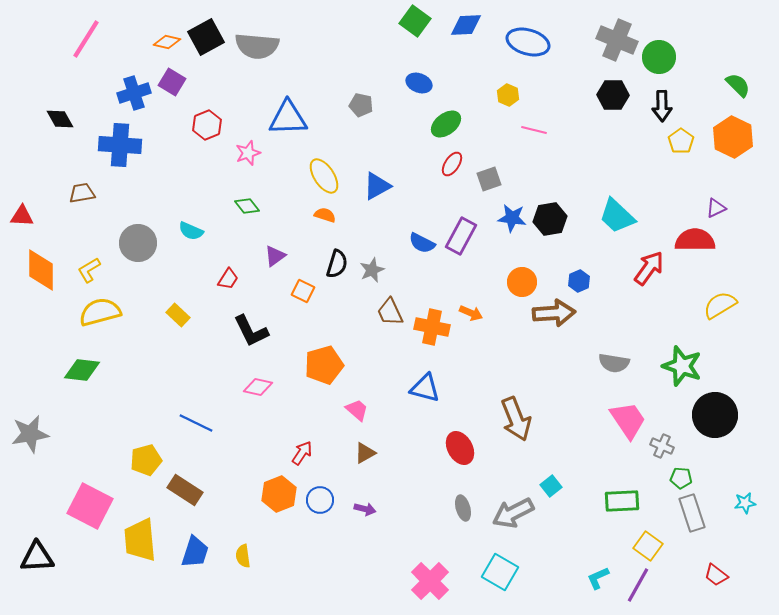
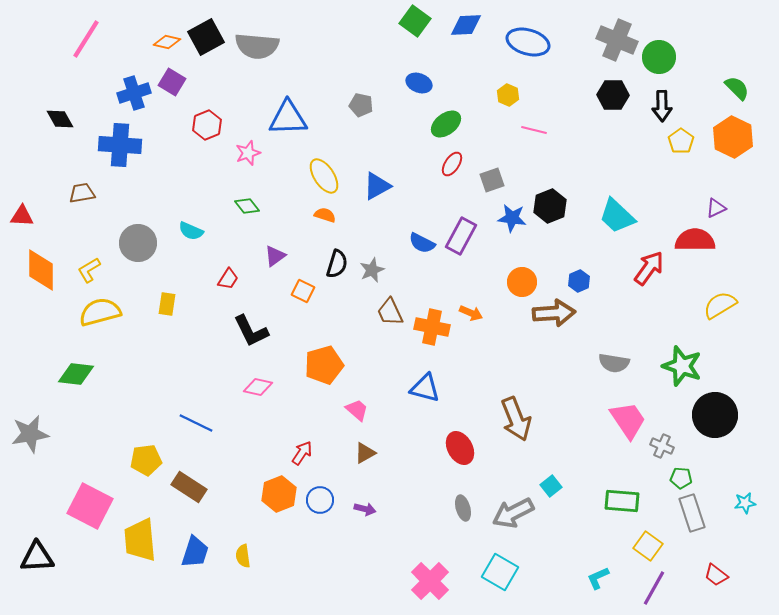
green semicircle at (738, 85): moved 1 px left, 3 px down
gray square at (489, 179): moved 3 px right, 1 px down
black hexagon at (550, 219): moved 13 px up; rotated 12 degrees counterclockwise
yellow rectangle at (178, 315): moved 11 px left, 11 px up; rotated 55 degrees clockwise
green diamond at (82, 370): moved 6 px left, 4 px down
yellow pentagon at (146, 460): rotated 8 degrees clockwise
brown rectangle at (185, 490): moved 4 px right, 3 px up
green rectangle at (622, 501): rotated 8 degrees clockwise
purple line at (638, 585): moved 16 px right, 3 px down
